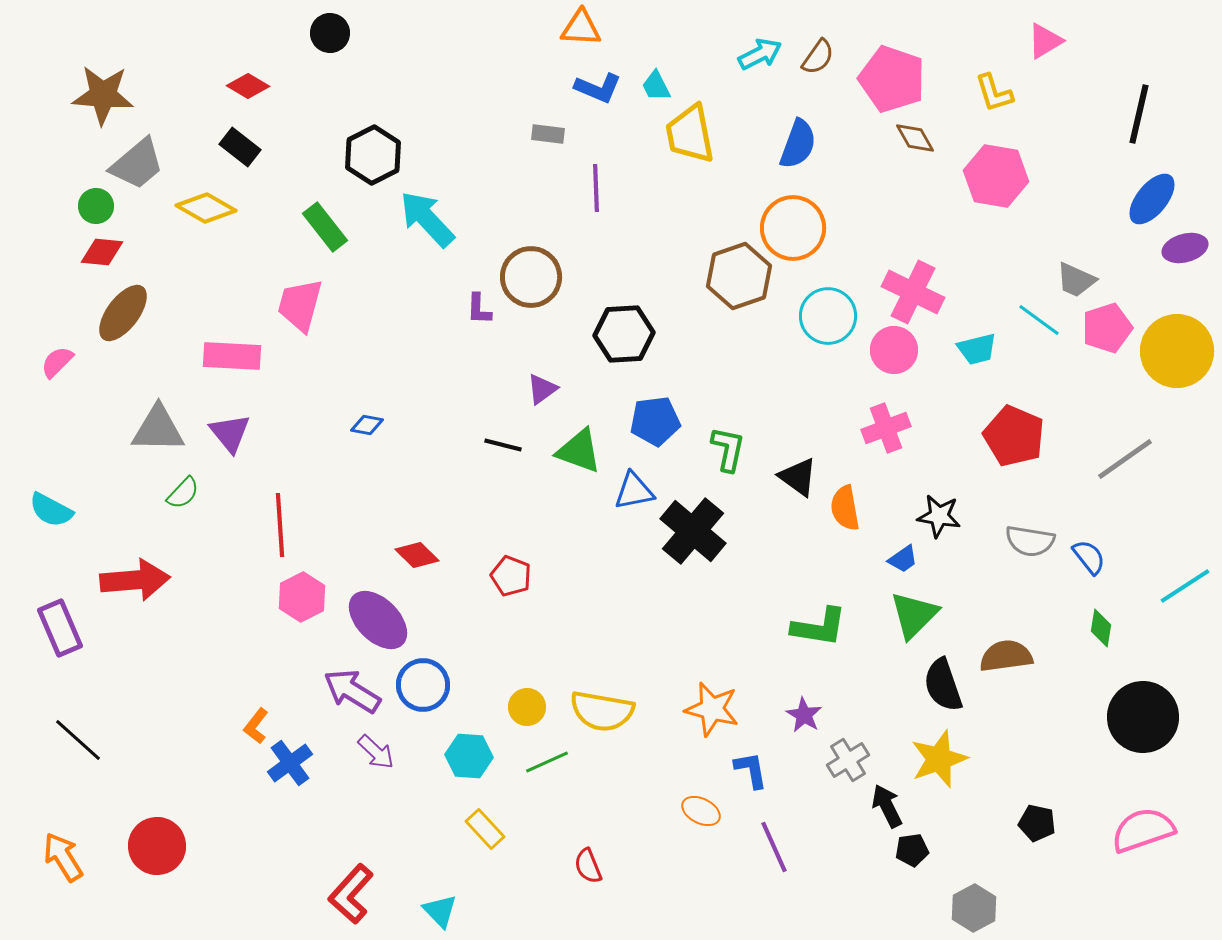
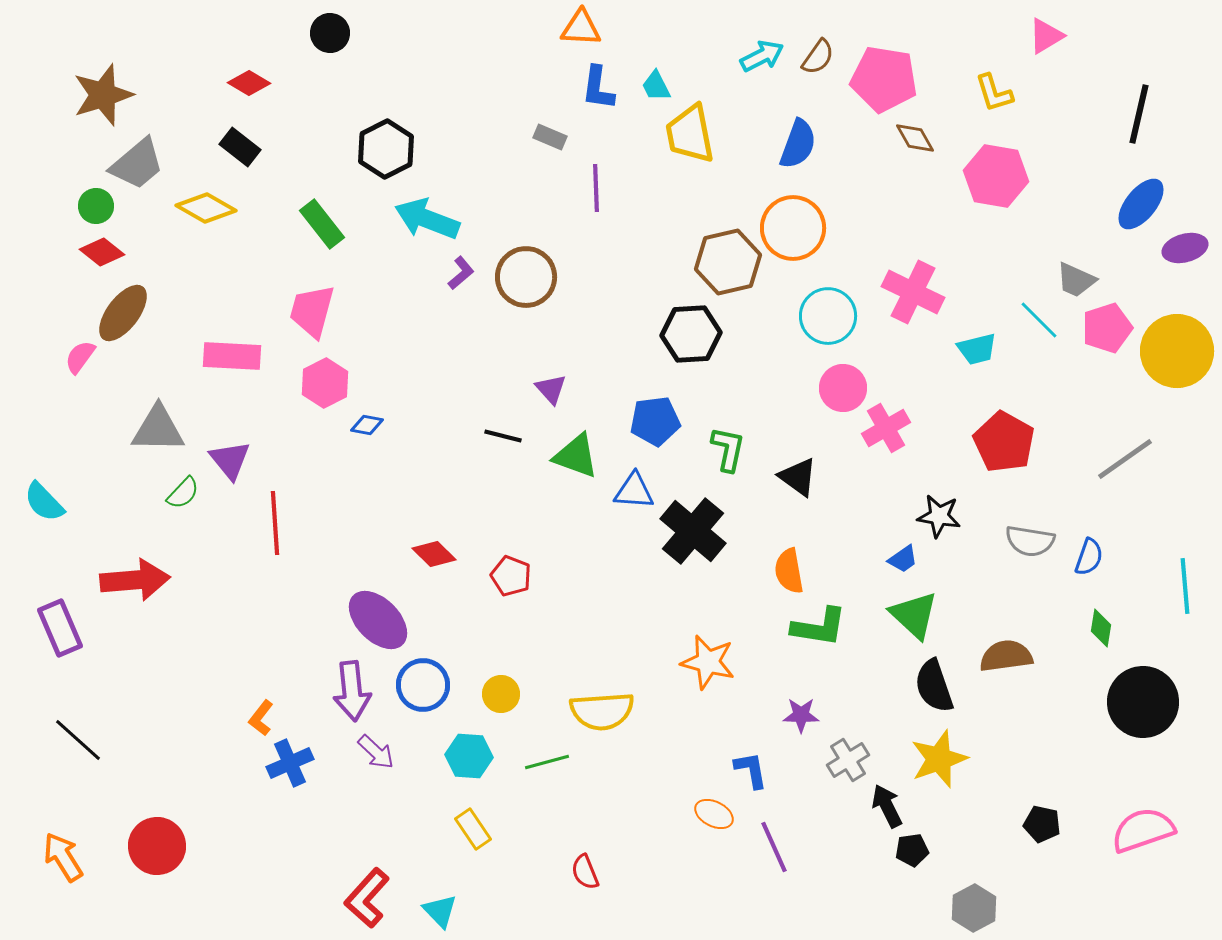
pink triangle at (1045, 41): moved 1 px right, 5 px up
cyan arrow at (760, 54): moved 2 px right, 2 px down
pink pentagon at (892, 79): moved 8 px left; rotated 10 degrees counterclockwise
red diamond at (248, 86): moved 1 px right, 3 px up
blue L-shape at (598, 88): rotated 75 degrees clockwise
brown star at (103, 95): rotated 22 degrees counterclockwise
gray rectangle at (548, 134): moved 2 px right, 3 px down; rotated 16 degrees clockwise
black hexagon at (373, 155): moved 13 px right, 6 px up
blue ellipse at (1152, 199): moved 11 px left, 5 px down
cyan arrow at (427, 219): rotated 26 degrees counterclockwise
green rectangle at (325, 227): moved 3 px left, 3 px up
red diamond at (102, 252): rotated 33 degrees clockwise
brown hexagon at (739, 276): moved 11 px left, 14 px up; rotated 6 degrees clockwise
brown circle at (531, 277): moved 5 px left
pink trapezoid at (300, 305): moved 12 px right, 6 px down
purple L-shape at (479, 309): moved 18 px left, 36 px up; rotated 132 degrees counterclockwise
cyan line at (1039, 320): rotated 9 degrees clockwise
black hexagon at (624, 334): moved 67 px right
pink circle at (894, 350): moved 51 px left, 38 px down
pink semicircle at (57, 362): moved 23 px right, 5 px up; rotated 9 degrees counterclockwise
purple triangle at (542, 389): moved 9 px right; rotated 36 degrees counterclockwise
pink cross at (886, 428): rotated 9 degrees counterclockwise
purple triangle at (230, 433): moved 27 px down
red pentagon at (1014, 436): moved 10 px left, 6 px down; rotated 6 degrees clockwise
black line at (503, 445): moved 9 px up
green triangle at (579, 451): moved 3 px left, 5 px down
blue triangle at (634, 491): rotated 15 degrees clockwise
orange semicircle at (845, 508): moved 56 px left, 63 px down
cyan semicircle at (51, 510): moved 7 px left, 8 px up; rotated 18 degrees clockwise
red line at (280, 525): moved 5 px left, 2 px up
red diamond at (417, 555): moved 17 px right, 1 px up
blue semicircle at (1089, 557): rotated 57 degrees clockwise
cyan line at (1185, 586): rotated 62 degrees counterclockwise
pink hexagon at (302, 597): moved 23 px right, 214 px up
green triangle at (914, 615): rotated 32 degrees counterclockwise
black semicircle at (943, 685): moved 9 px left, 1 px down
purple arrow at (352, 691): rotated 128 degrees counterclockwise
yellow circle at (527, 707): moved 26 px left, 13 px up
orange star at (712, 709): moved 4 px left, 47 px up
yellow semicircle at (602, 711): rotated 14 degrees counterclockwise
purple star at (804, 715): moved 3 px left; rotated 30 degrees counterclockwise
black circle at (1143, 717): moved 15 px up
orange L-shape at (256, 726): moved 5 px right, 8 px up
green line at (547, 762): rotated 9 degrees clockwise
blue cross at (290, 763): rotated 12 degrees clockwise
orange ellipse at (701, 811): moved 13 px right, 3 px down
black pentagon at (1037, 823): moved 5 px right, 1 px down
yellow rectangle at (485, 829): moved 12 px left; rotated 9 degrees clockwise
red semicircle at (588, 866): moved 3 px left, 6 px down
red L-shape at (351, 894): moved 16 px right, 4 px down
